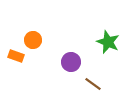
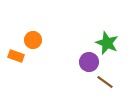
green star: moved 1 px left, 1 px down
purple circle: moved 18 px right
brown line: moved 12 px right, 2 px up
